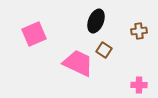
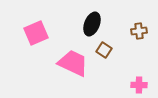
black ellipse: moved 4 px left, 3 px down
pink square: moved 2 px right, 1 px up
pink trapezoid: moved 5 px left
